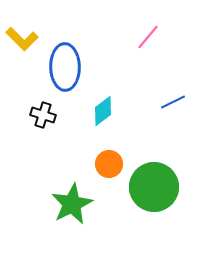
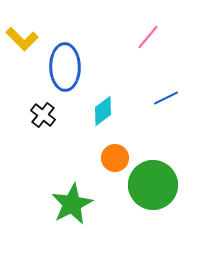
blue line: moved 7 px left, 4 px up
black cross: rotated 20 degrees clockwise
orange circle: moved 6 px right, 6 px up
green circle: moved 1 px left, 2 px up
